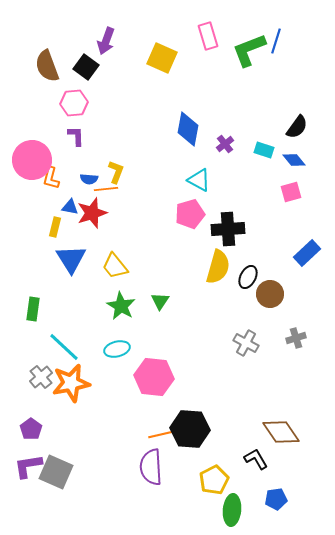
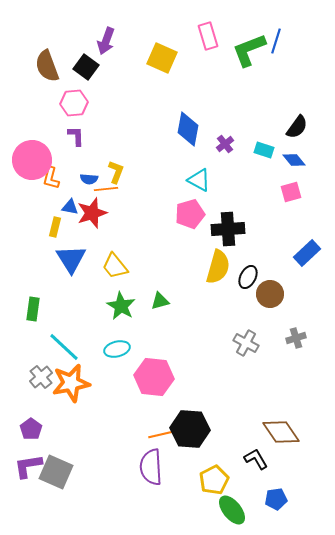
green triangle at (160, 301): rotated 42 degrees clockwise
green ellipse at (232, 510): rotated 44 degrees counterclockwise
